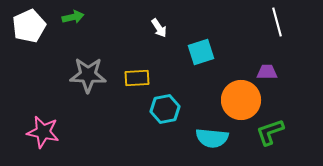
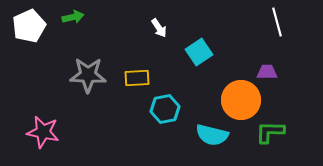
cyan square: moved 2 px left; rotated 16 degrees counterclockwise
green L-shape: rotated 20 degrees clockwise
cyan semicircle: moved 3 px up; rotated 8 degrees clockwise
